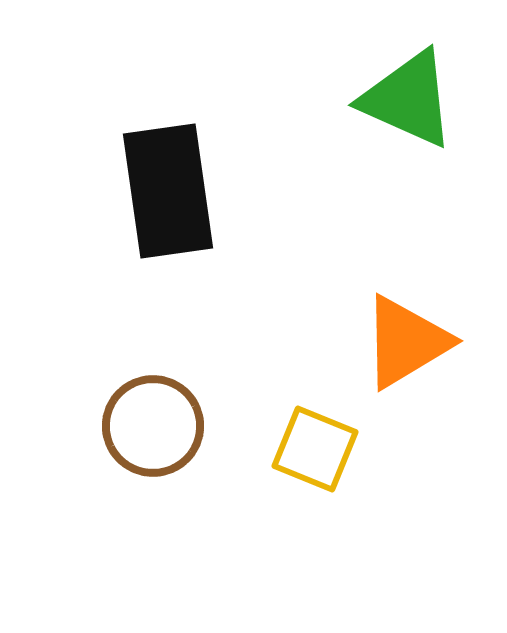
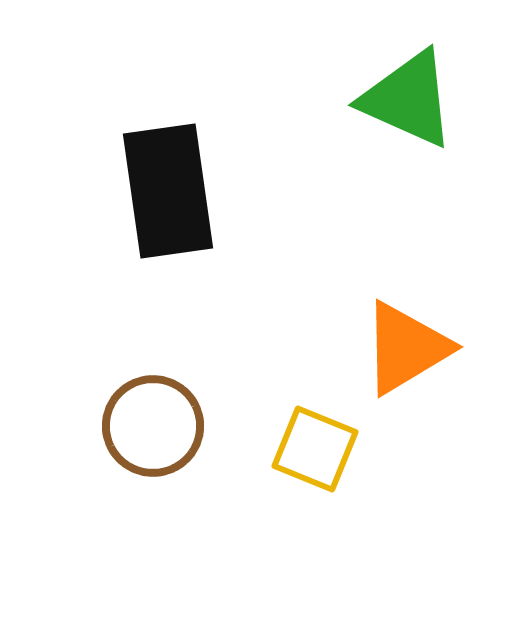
orange triangle: moved 6 px down
